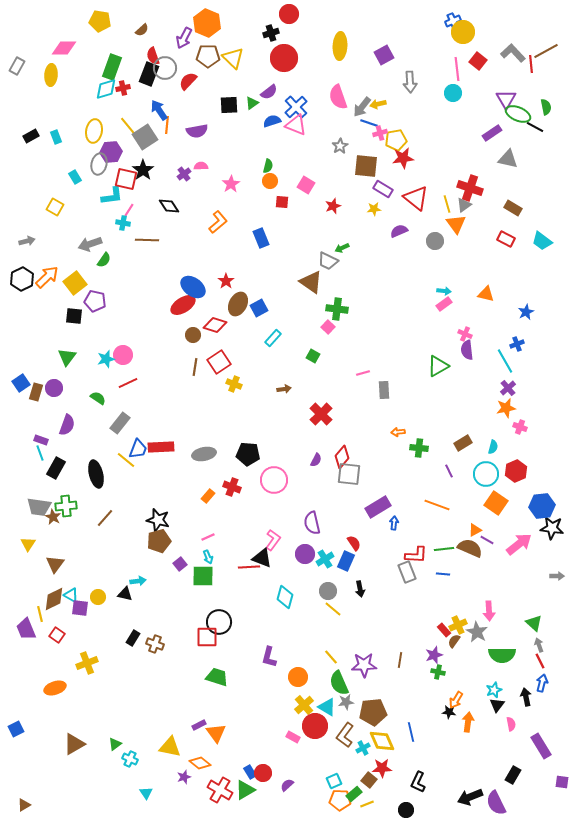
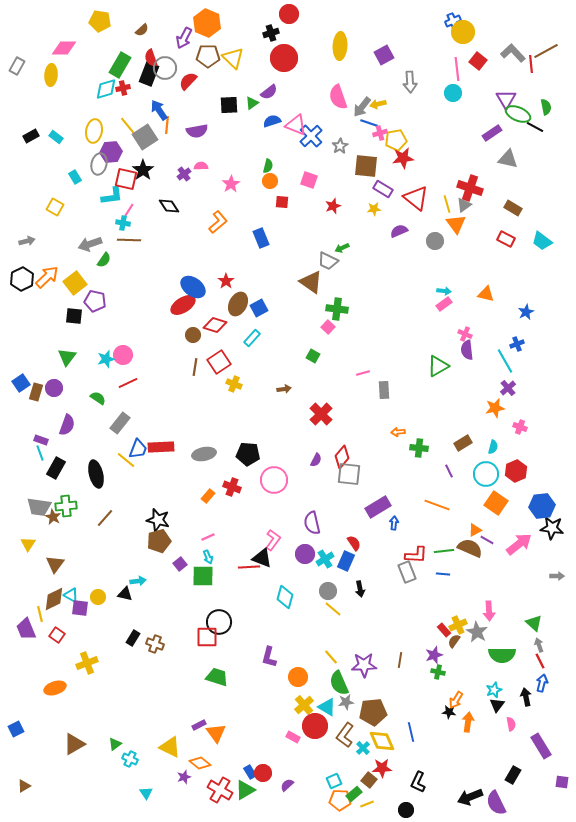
red semicircle at (153, 56): moved 2 px left, 2 px down
green rectangle at (112, 67): moved 8 px right, 2 px up; rotated 10 degrees clockwise
blue cross at (296, 107): moved 15 px right, 29 px down
cyan rectangle at (56, 137): rotated 32 degrees counterclockwise
pink square at (306, 185): moved 3 px right, 5 px up; rotated 12 degrees counterclockwise
brown line at (147, 240): moved 18 px left
cyan rectangle at (273, 338): moved 21 px left
orange star at (506, 408): moved 11 px left
green line at (444, 549): moved 2 px down
yellow triangle at (170, 747): rotated 15 degrees clockwise
cyan cross at (363, 748): rotated 16 degrees counterclockwise
brown triangle at (24, 805): moved 19 px up
